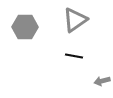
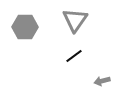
gray triangle: rotated 20 degrees counterclockwise
black line: rotated 48 degrees counterclockwise
